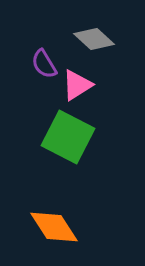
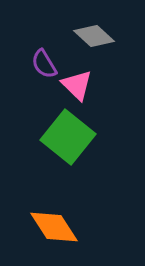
gray diamond: moved 3 px up
pink triangle: rotated 44 degrees counterclockwise
green square: rotated 12 degrees clockwise
